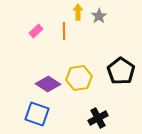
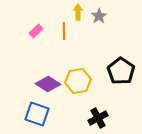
yellow hexagon: moved 1 px left, 3 px down
